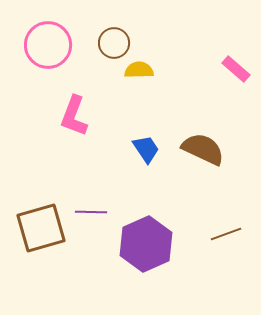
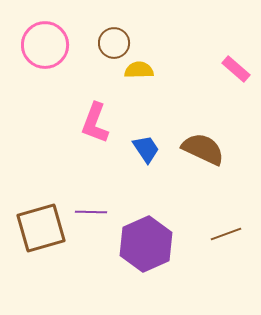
pink circle: moved 3 px left
pink L-shape: moved 21 px right, 7 px down
